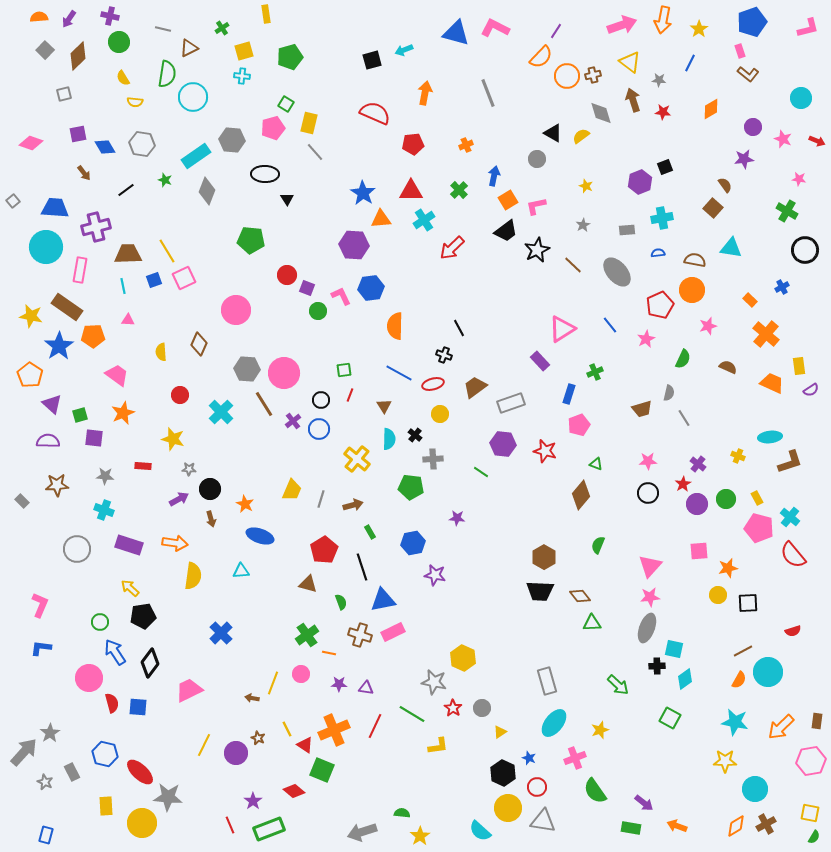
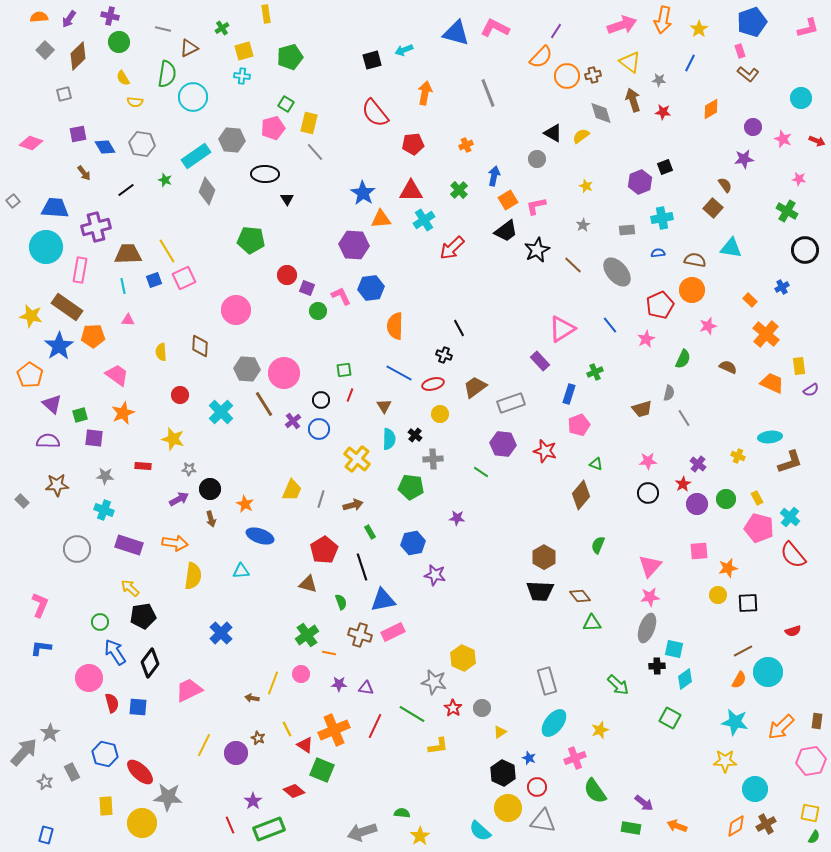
red semicircle at (375, 113): rotated 152 degrees counterclockwise
brown diamond at (199, 344): moved 1 px right, 2 px down; rotated 20 degrees counterclockwise
